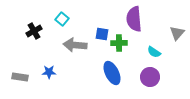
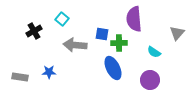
blue ellipse: moved 1 px right, 5 px up
purple circle: moved 3 px down
